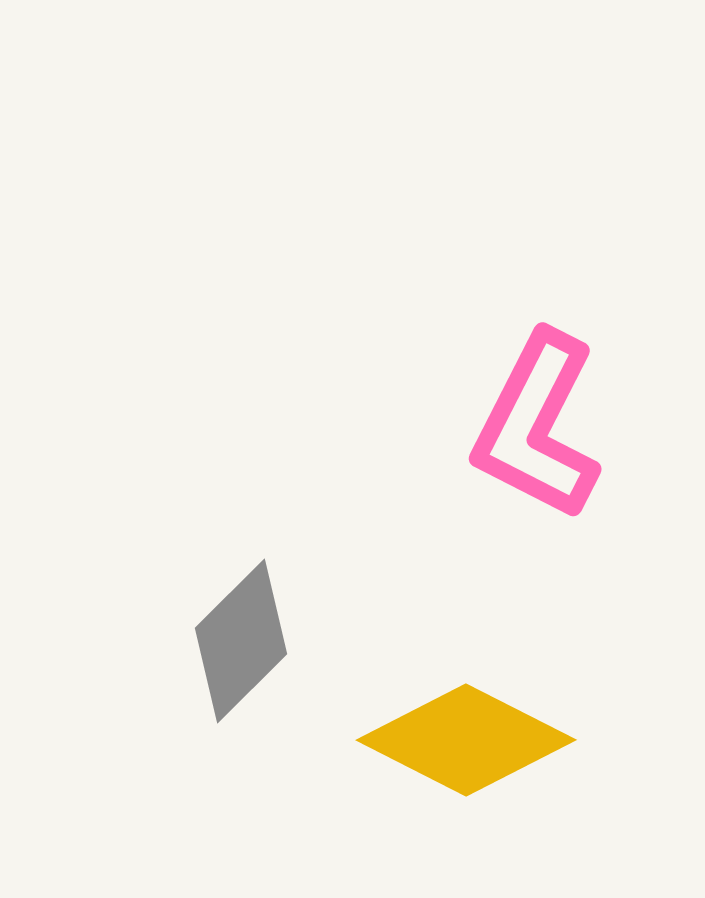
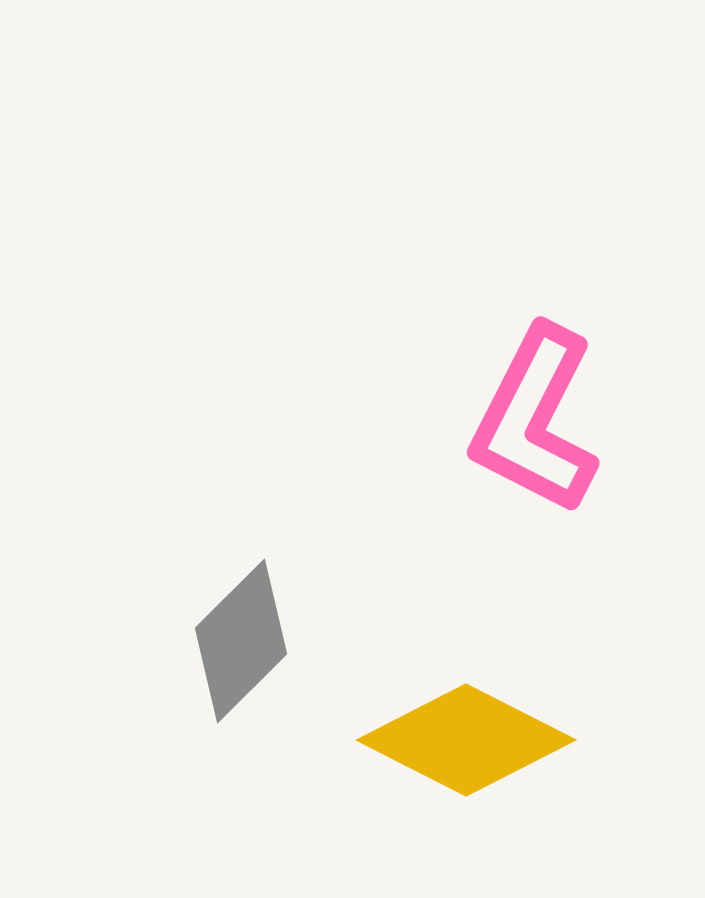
pink L-shape: moved 2 px left, 6 px up
